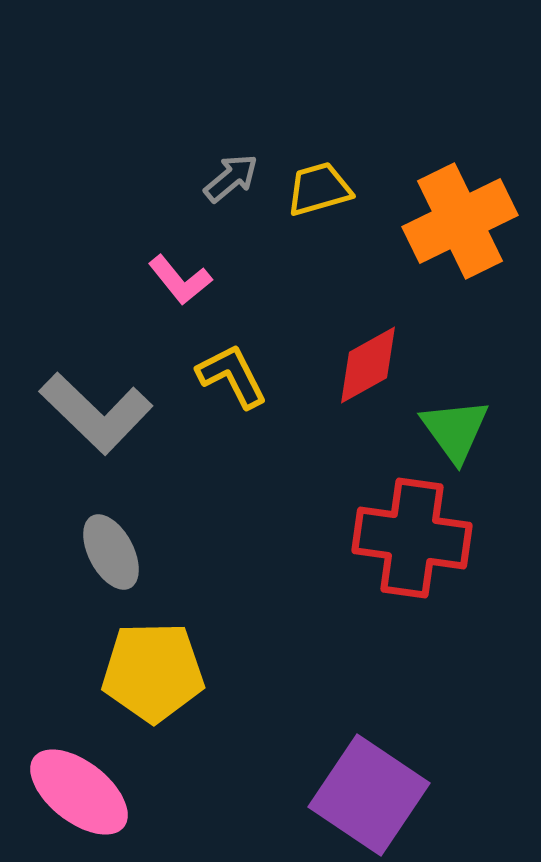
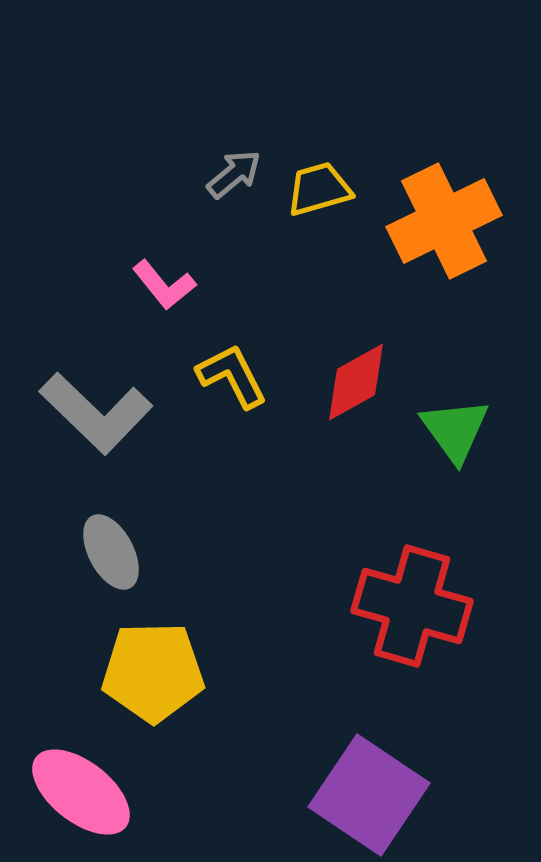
gray arrow: moved 3 px right, 4 px up
orange cross: moved 16 px left
pink L-shape: moved 16 px left, 5 px down
red diamond: moved 12 px left, 17 px down
red cross: moved 68 px down; rotated 8 degrees clockwise
pink ellipse: moved 2 px right
